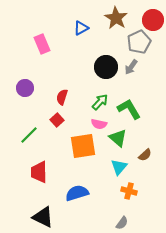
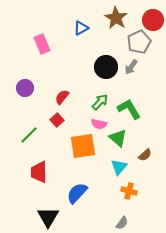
red semicircle: rotated 21 degrees clockwise
blue semicircle: rotated 30 degrees counterclockwise
black triangle: moved 5 px right; rotated 35 degrees clockwise
